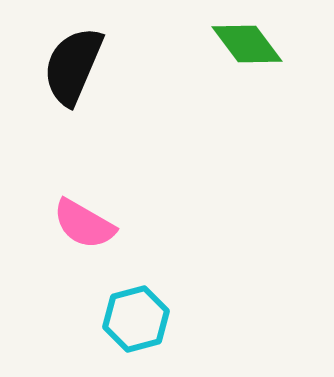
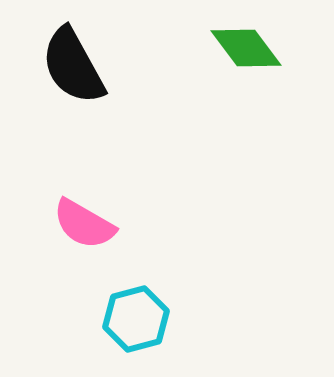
green diamond: moved 1 px left, 4 px down
black semicircle: rotated 52 degrees counterclockwise
